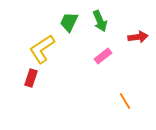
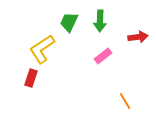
green arrow: rotated 25 degrees clockwise
